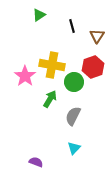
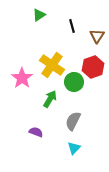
yellow cross: rotated 25 degrees clockwise
pink star: moved 3 px left, 2 px down
gray semicircle: moved 5 px down
purple semicircle: moved 30 px up
